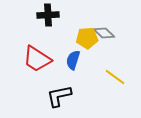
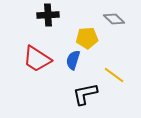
gray diamond: moved 10 px right, 14 px up
yellow line: moved 1 px left, 2 px up
black L-shape: moved 26 px right, 2 px up
